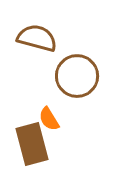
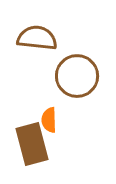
brown semicircle: rotated 9 degrees counterclockwise
orange semicircle: moved 1 px down; rotated 30 degrees clockwise
